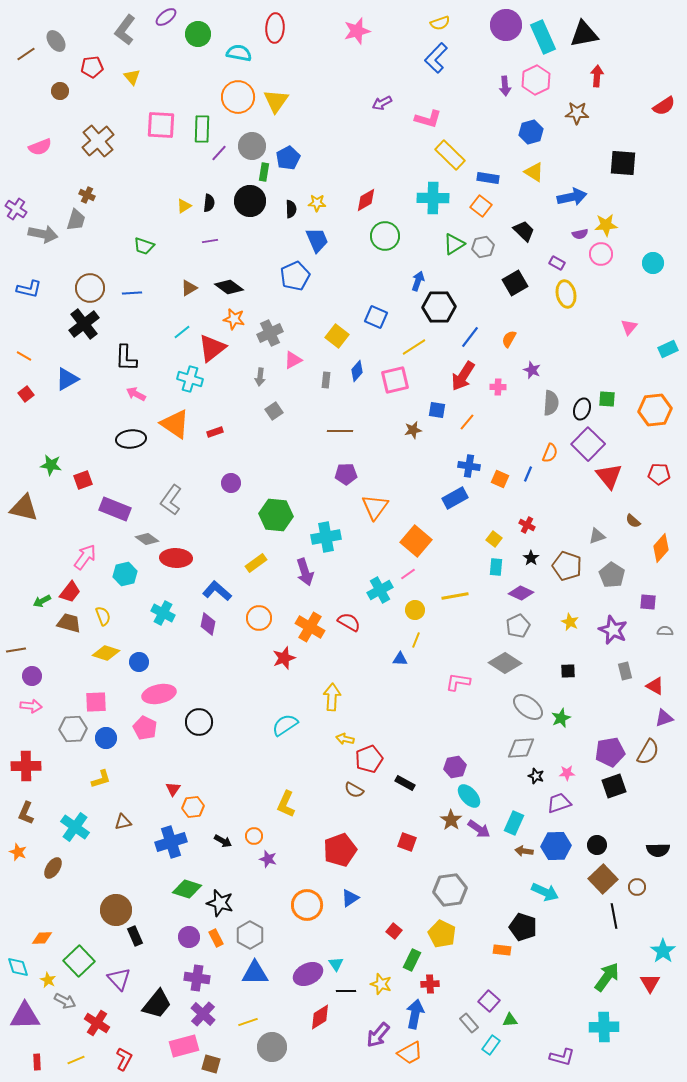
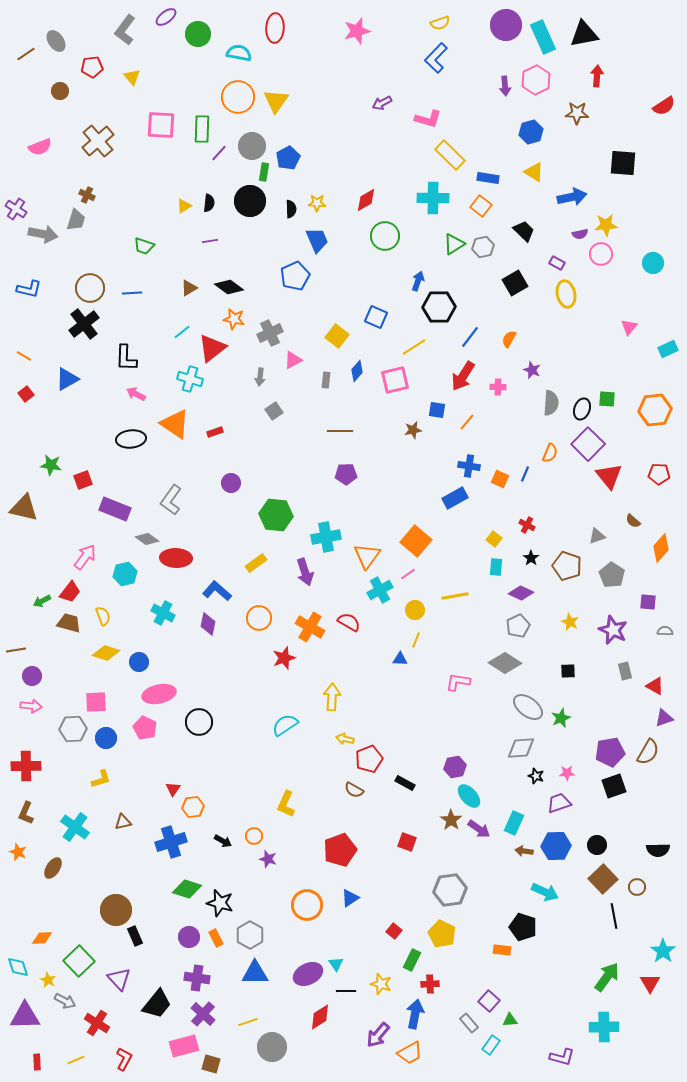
blue line at (528, 474): moved 3 px left
orange triangle at (375, 507): moved 8 px left, 49 px down
